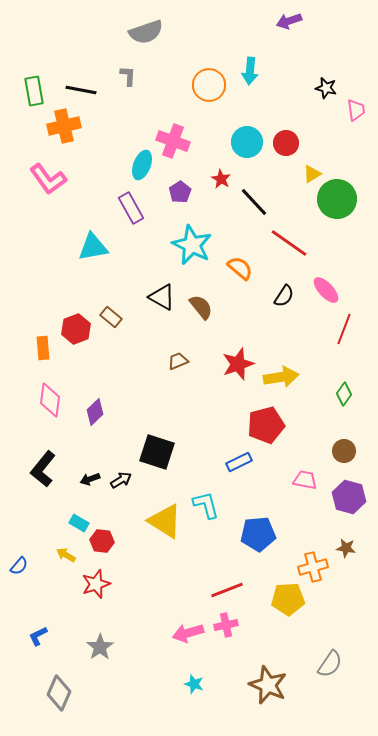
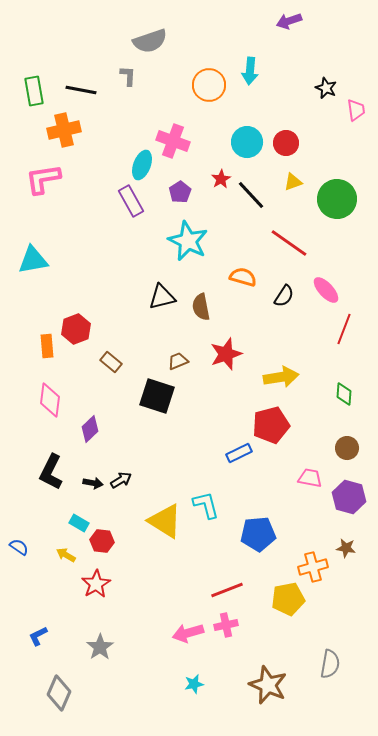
gray semicircle at (146, 32): moved 4 px right, 9 px down
black star at (326, 88): rotated 10 degrees clockwise
orange cross at (64, 126): moved 4 px down
yellow triangle at (312, 174): moved 19 px left, 8 px down; rotated 12 degrees clockwise
pink L-shape at (48, 179): moved 5 px left; rotated 117 degrees clockwise
red star at (221, 179): rotated 12 degrees clockwise
black line at (254, 202): moved 3 px left, 7 px up
purple rectangle at (131, 208): moved 7 px up
cyan star at (192, 245): moved 4 px left, 4 px up
cyan triangle at (93, 247): moved 60 px left, 13 px down
orange semicircle at (240, 268): moved 3 px right, 9 px down; rotated 24 degrees counterclockwise
black triangle at (162, 297): rotated 44 degrees counterclockwise
brown semicircle at (201, 307): rotated 152 degrees counterclockwise
brown rectangle at (111, 317): moved 45 px down
orange rectangle at (43, 348): moved 4 px right, 2 px up
red star at (238, 364): moved 12 px left, 10 px up
green diamond at (344, 394): rotated 30 degrees counterclockwise
purple diamond at (95, 412): moved 5 px left, 17 px down
red pentagon at (266, 425): moved 5 px right
brown circle at (344, 451): moved 3 px right, 3 px up
black square at (157, 452): moved 56 px up
blue rectangle at (239, 462): moved 9 px up
black L-shape at (43, 469): moved 8 px right, 3 px down; rotated 12 degrees counterclockwise
black arrow at (90, 479): moved 3 px right, 4 px down; rotated 150 degrees counterclockwise
pink trapezoid at (305, 480): moved 5 px right, 2 px up
blue semicircle at (19, 566): moved 19 px up; rotated 96 degrees counterclockwise
red star at (96, 584): rotated 12 degrees counterclockwise
yellow pentagon at (288, 599): rotated 8 degrees counterclockwise
gray semicircle at (330, 664): rotated 24 degrees counterclockwise
cyan star at (194, 684): rotated 30 degrees counterclockwise
